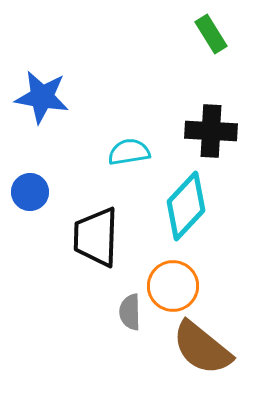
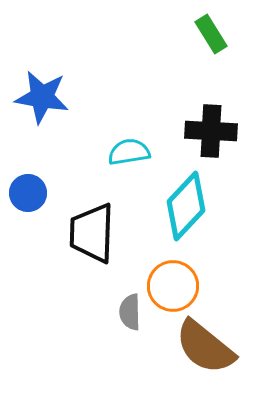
blue circle: moved 2 px left, 1 px down
black trapezoid: moved 4 px left, 4 px up
brown semicircle: moved 3 px right, 1 px up
